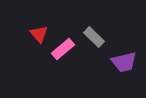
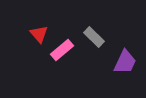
pink rectangle: moved 1 px left, 1 px down
purple trapezoid: moved 1 px right; rotated 52 degrees counterclockwise
